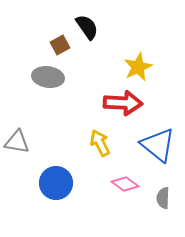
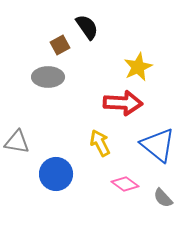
gray ellipse: rotated 8 degrees counterclockwise
blue circle: moved 9 px up
gray semicircle: rotated 45 degrees counterclockwise
